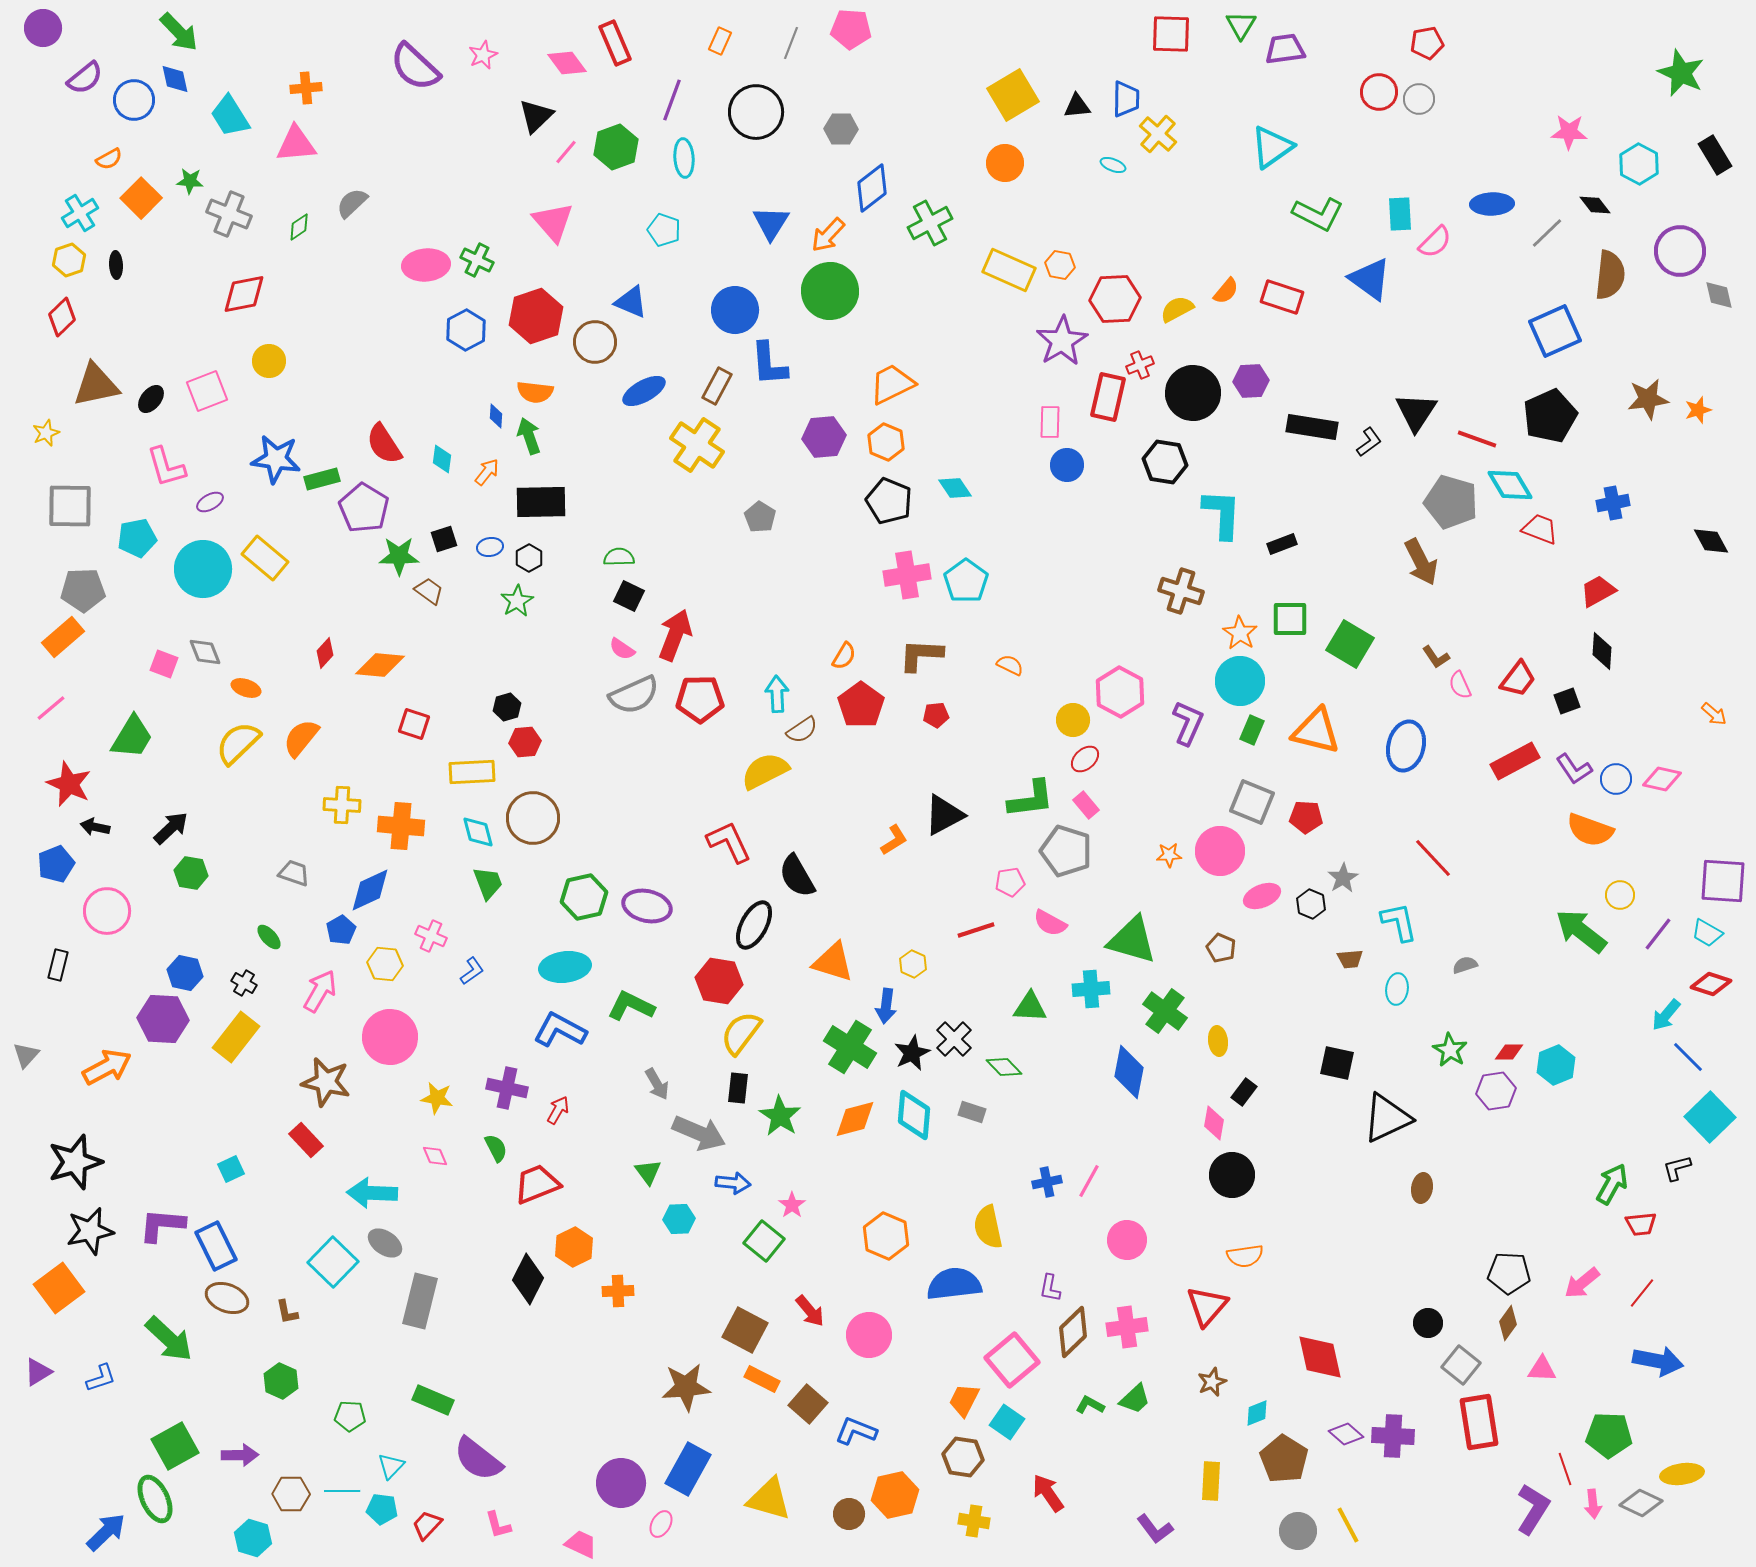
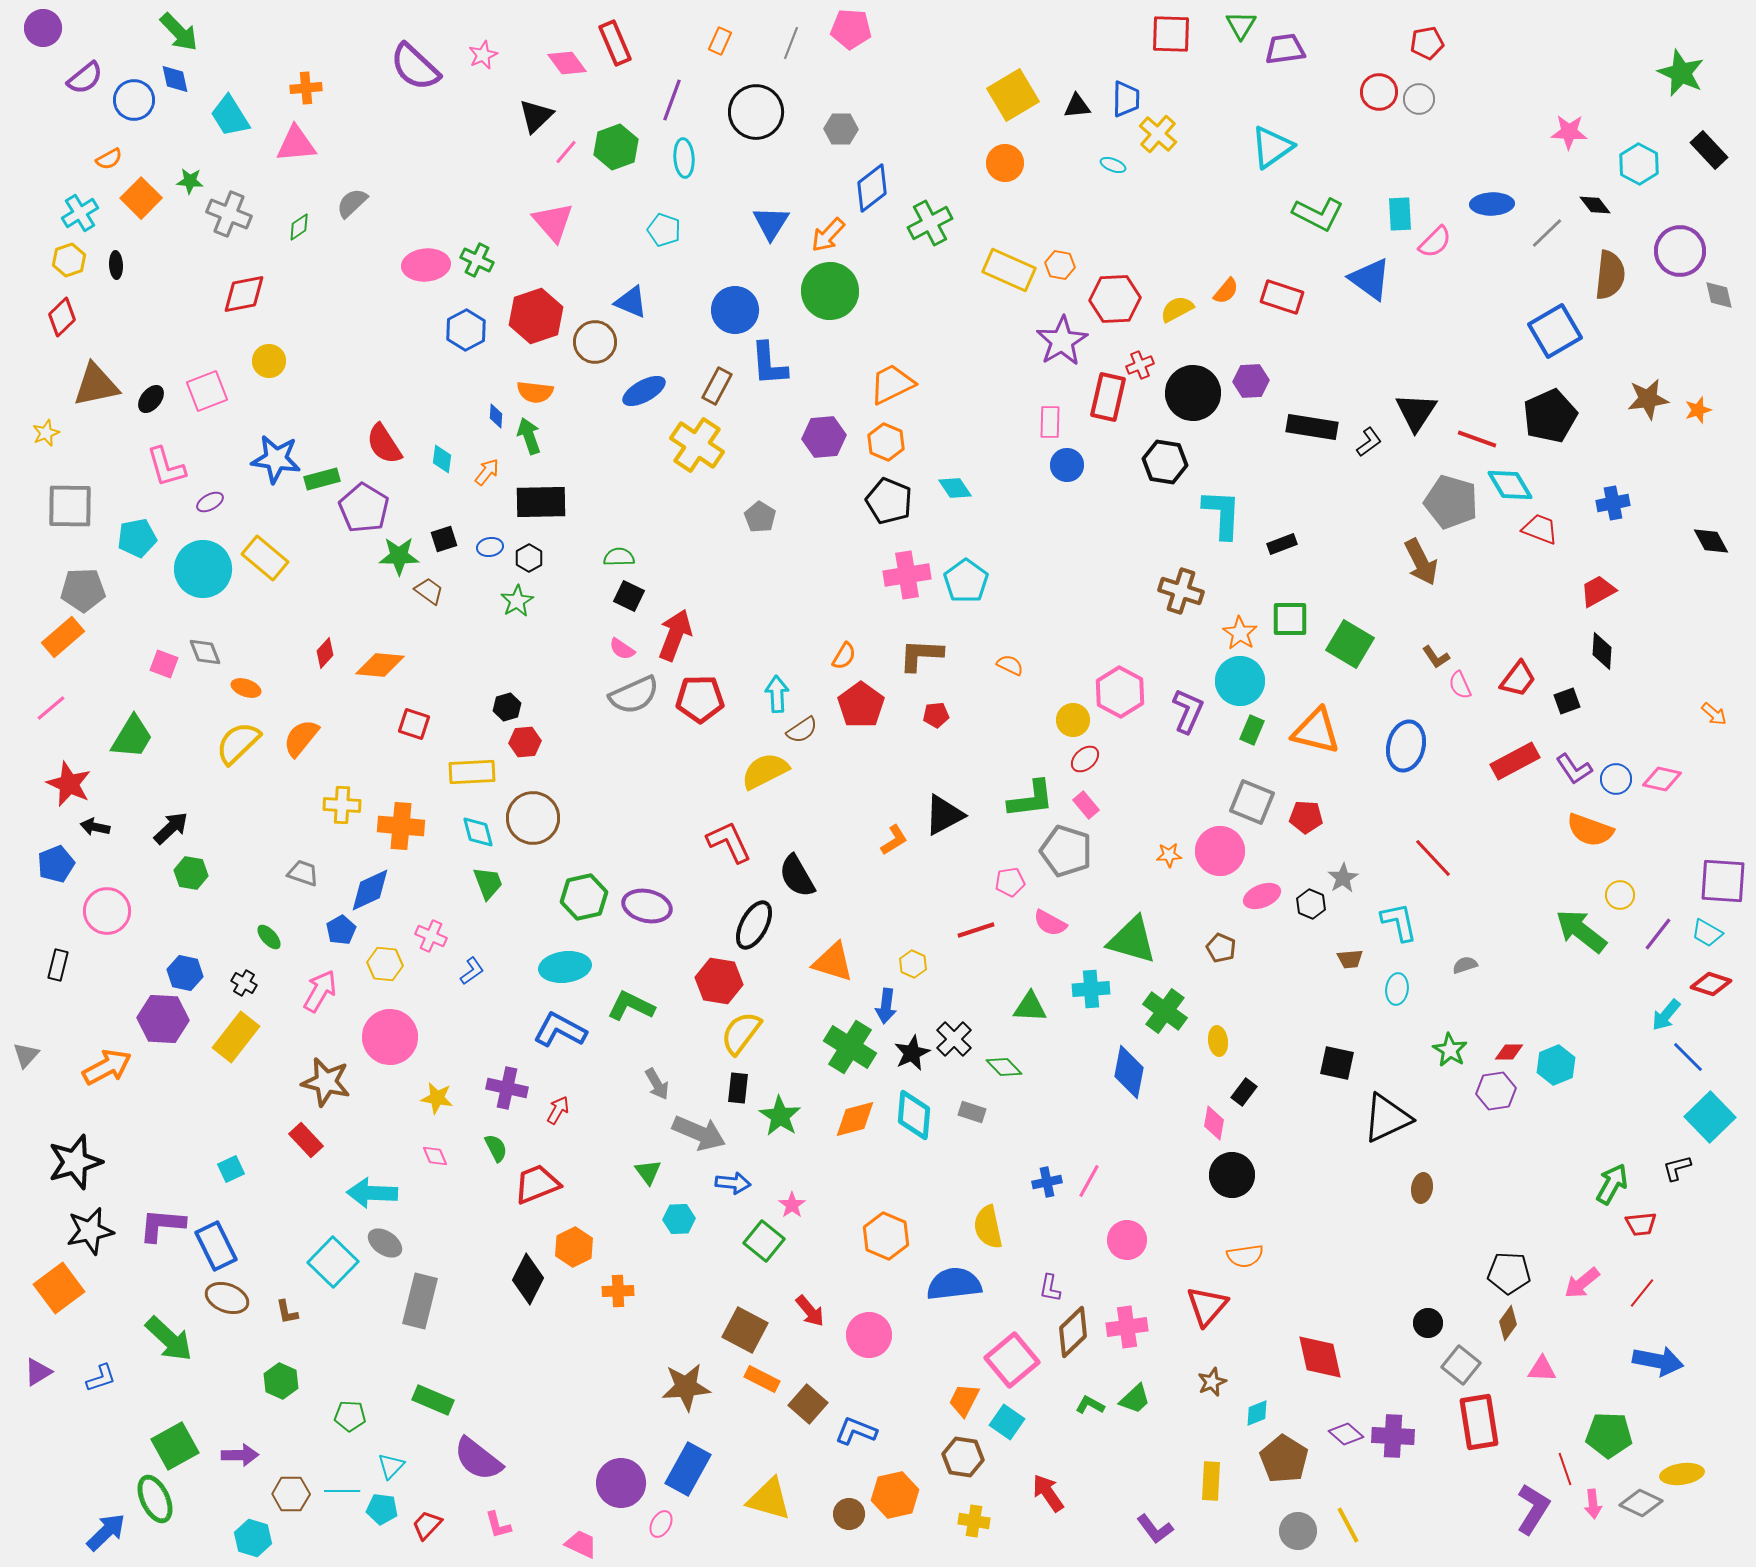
black rectangle at (1715, 155): moved 6 px left, 5 px up; rotated 12 degrees counterclockwise
blue square at (1555, 331): rotated 6 degrees counterclockwise
purple L-shape at (1188, 723): moved 12 px up
gray trapezoid at (294, 873): moved 9 px right
